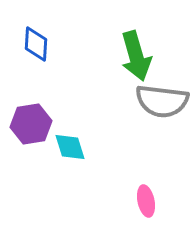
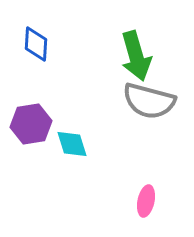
gray semicircle: moved 13 px left; rotated 8 degrees clockwise
cyan diamond: moved 2 px right, 3 px up
pink ellipse: rotated 24 degrees clockwise
